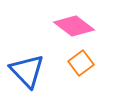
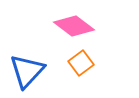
blue triangle: rotated 27 degrees clockwise
